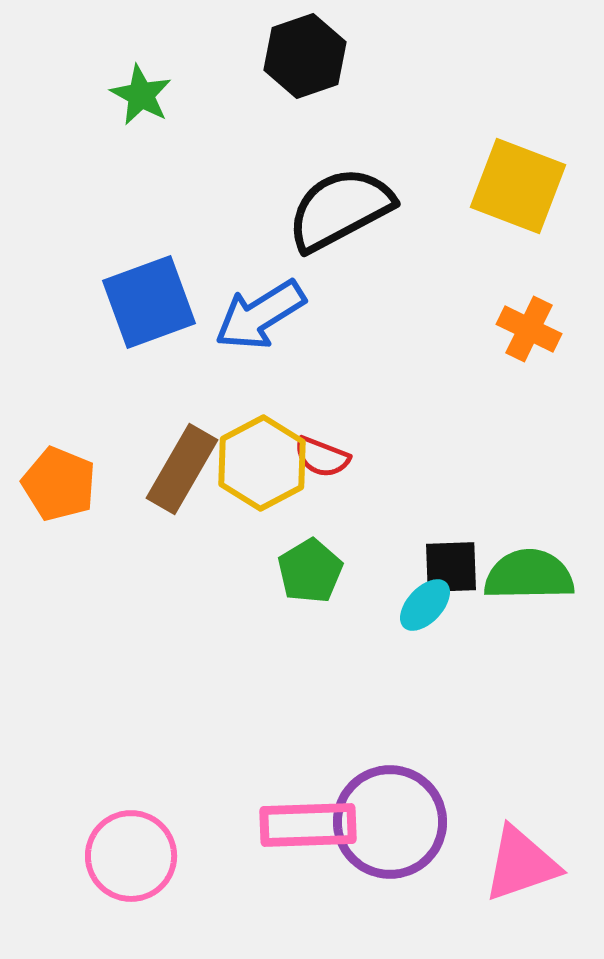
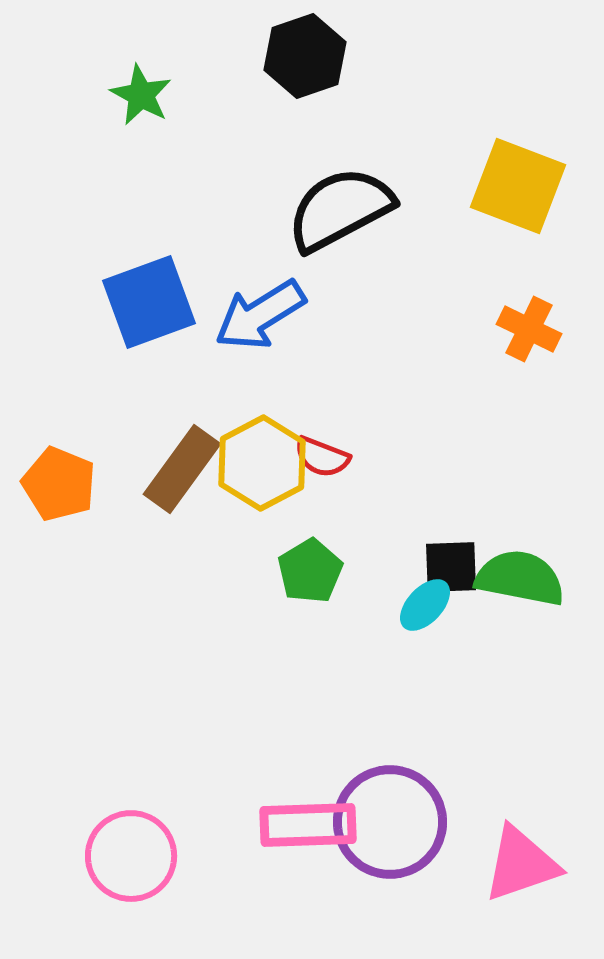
brown rectangle: rotated 6 degrees clockwise
green semicircle: moved 9 px left, 3 px down; rotated 12 degrees clockwise
